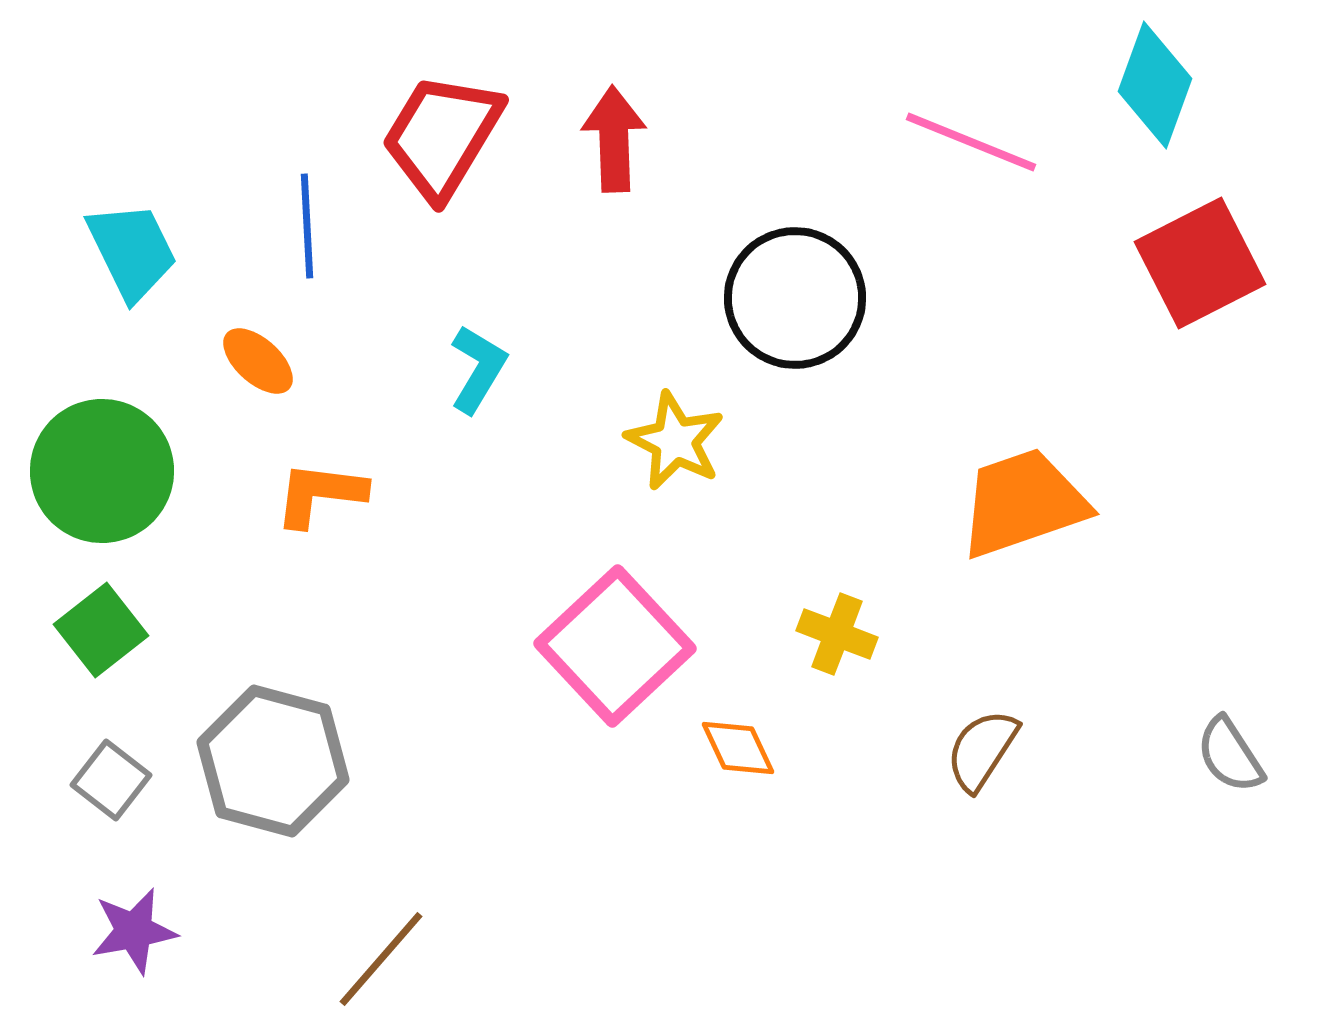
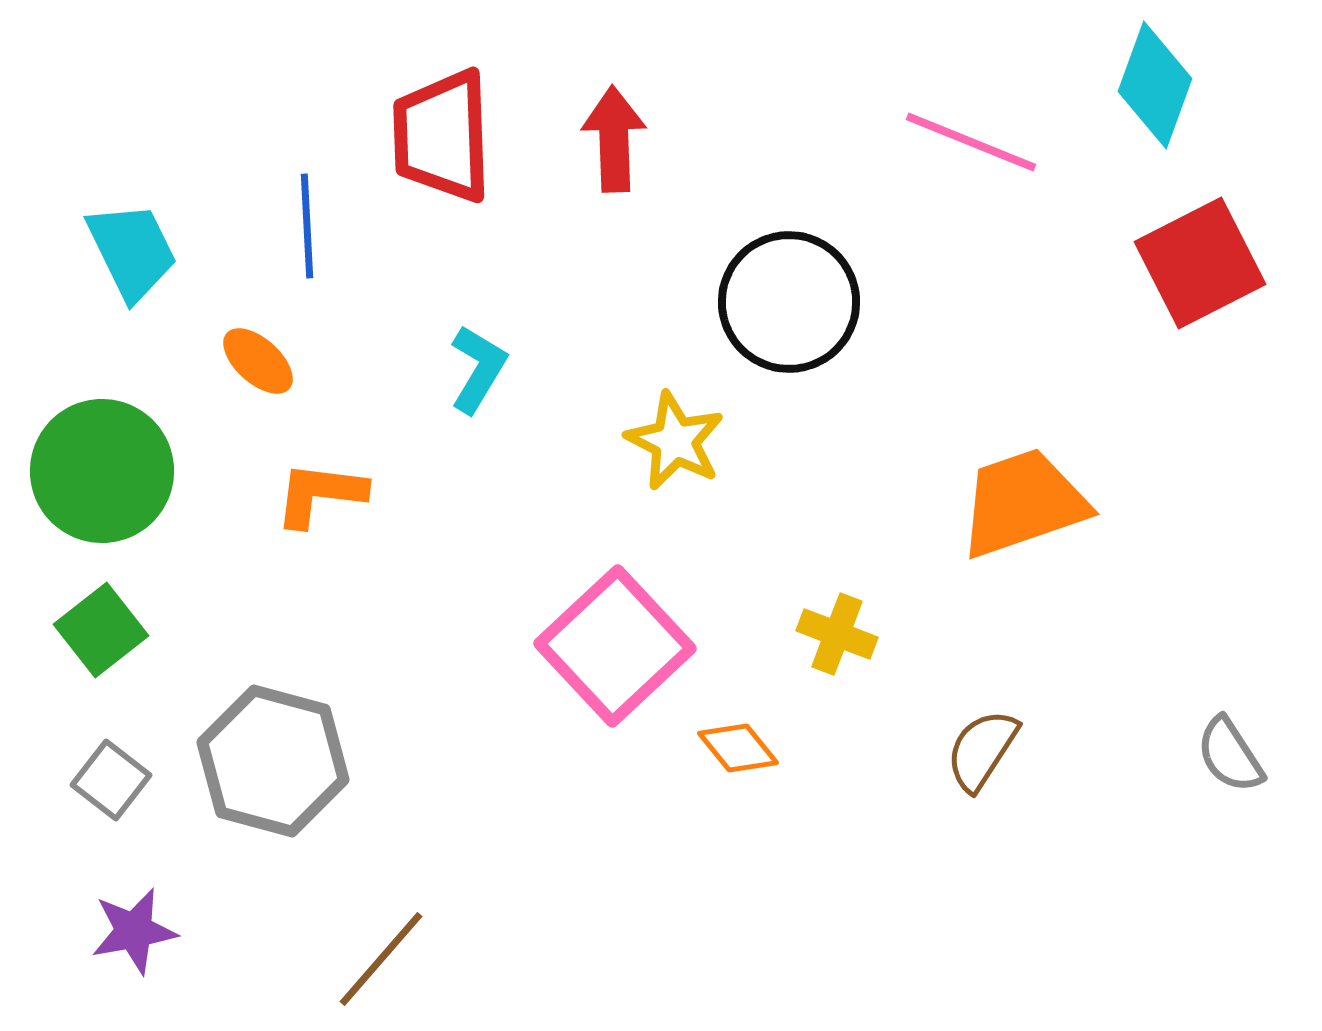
red trapezoid: rotated 33 degrees counterclockwise
black circle: moved 6 px left, 4 px down
orange diamond: rotated 14 degrees counterclockwise
